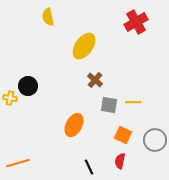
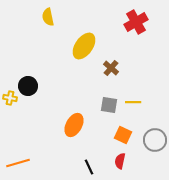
brown cross: moved 16 px right, 12 px up
